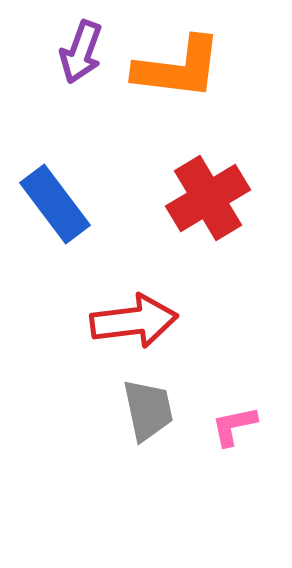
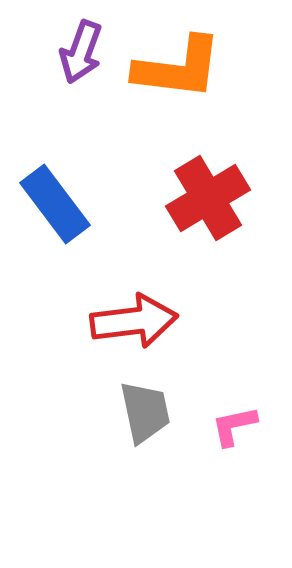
gray trapezoid: moved 3 px left, 2 px down
